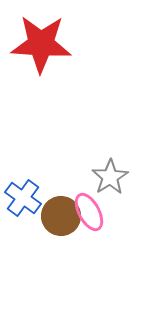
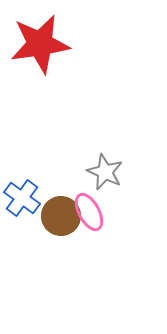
red star: moved 1 px left; rotated 12 degrees counterclockwise
gray star: moved 5 px left, 5 px up; rotated 15 degrees counterclockwise
blue cross: moved 1 px left
